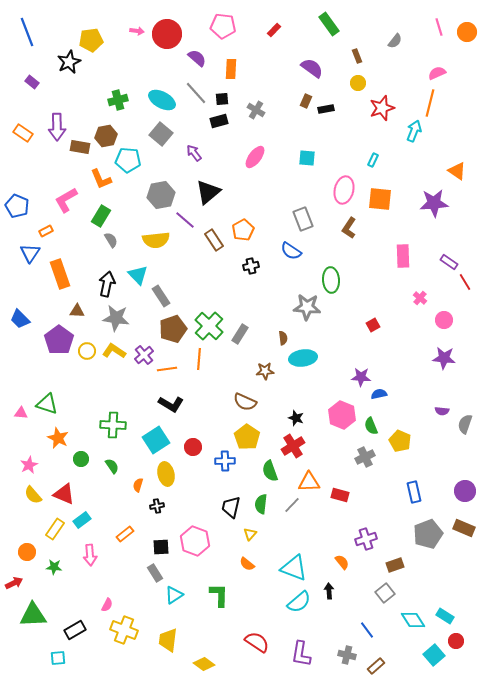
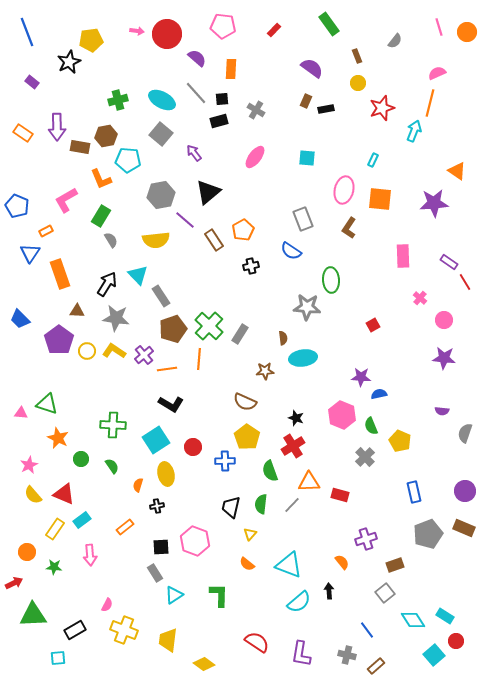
black arrow at (107, 284): rotated 20 degrees clockwise
gray semicircle at (465, 424): moved 9 px down
gray cross at (365, 457): rotated 18 degrees counterclockwise
orange rectangle at (125, 534): moved 7 px up
cyan triangle at (294, 568): moved 5 px left, 3 px up
